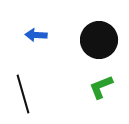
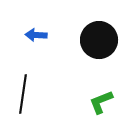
green L-shape: moved 15 px down
black line: rotated 24 degrees clockwise
